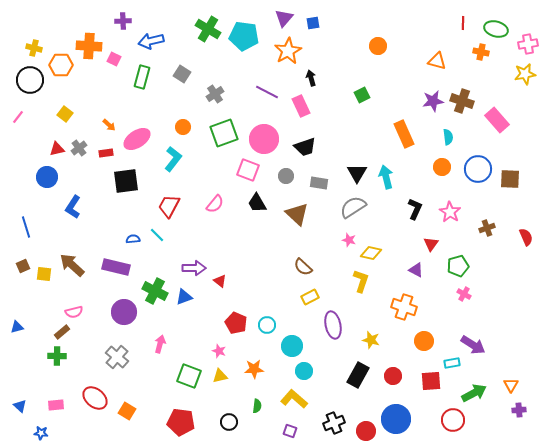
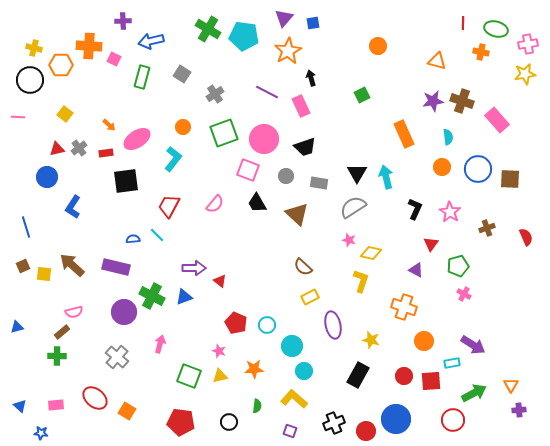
pink line at (18, 117): rotated 56 degrees clockwise
green cross at (155, 291): moved 3 px left, 5 px down
red circle at (393, 376): moved 11 px right
